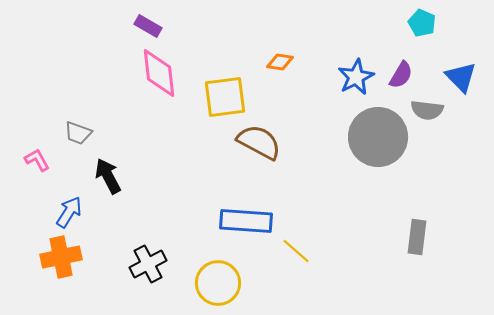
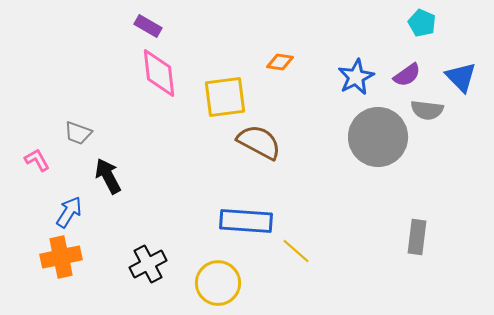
purple semicircle: moved 6 px right; rotated 24 degrees clockwise
